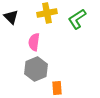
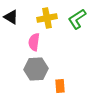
yellow cross: moved 5 px down
black triangle: rotated 14 degrees counterclockwise
gray hexagon: rotated 20 degrees clockwise
orange rectangle: moved 3 px right, 2 px up
